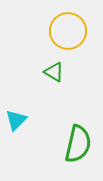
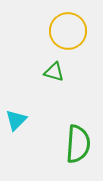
green triangle: rotated 15 degrees counterclockwise
green semicircle: rotated 9 degrees counterclockwise
